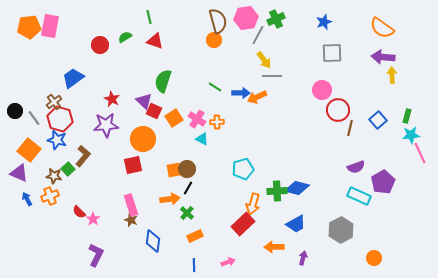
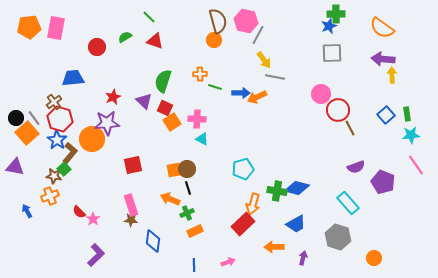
green line at (149, 17): rotated 32 degrees counterclockwise
pink hexagon at (246, 18): moved 3 px down; rotated 20 degrees clockwise
green cross at (276, 19): moved 60 px right, 5 px up; rotated 24 degrees clockwise
blue star at (324, 22): moved 5 px right, 4 px down
pink rectangle at (50, 26): moved 6 px right, 2 px down
red circle at (100, 45): moved 3 px left, 2 px down
purple arrow at (383, 57): moved 2 px down
gray line at (272, 76): moved 3 px right, 1 px down; rotated 12 degrees clockwise
blue trapezoid at (73, 78): rotated 30 degrees clockwise
green line at (215, 87): rotated 16 degrees counterclockwise
pink circle at (322, 90): moved 1 px left, 4 px down
red star at (112, 99): moved 1 px right, 2 px up; rotated 21 degrees clockwise
black circle at (15, 111): moved 1 px right, 7 px down
red square at (154, 111): moved 11 px right, 3 px up
green rectangle at (407, 116): moved 2 px up; rotated 24 degrees counterclockwise
orange square at (174, 118): moved 2 px left, 4 px down
pink cross at (197, 119): rotated 30 degrees counterclockwise
blue square at (378, 120): moved 8 px right, 5 px up
orange cross at (217, 122): moved 17 px left, 48 px up
purple star at (106, 125): moved 1 px right, 2 px up
brown line at (350, 128): rotated 42 degrees counterclockwise
orange circle at (143, 139): moved 51 px left
blue star at (57, 140): rotated 18 degrees clockwise
orange square at (29, 150): moved 2 px left, 17 px up; rotated 10 degrees clockwise
pink line at (420, 153): moved 4 px left, 12 px down; rotated 10 degrees counterclockwise
brown L-shape at (83, 156): moved 13 px left, 3 px up
green square at (68, 169): moved 4 px left
purple triangle at (19, 173): moved 4 px left, 6 px up; rotated 12 degrees counterclockwise
purple pentagon at (383, 182): rotated 20 degrees counterclockwise
black line at (188, 188): rotated 48 degrees counterclockwise
green cross at (277, 191): rotated 12 degrees clockwise
cyan rectangle at (359, 196): moved 11 px left, 7 px down; rotated 25 degrees clockwise
blue arrow at (27, 199): moved 12 px down
orange arrow at (170, 199): rotated 150 degrees counterclockwise
green cross at (187, 213): rotated 24 degrees clockwise
brown star at (131, 220): rotated 16 degrees counterclockwise
gray hexagon at (341, 230): moved 3 px left, 7 px down; rotated 15 degrees counterclockwise
orange rectangle at (195, 236): moved 5 px up
purple L-shape at (96, 255): rotated 20 degrees clockwise
